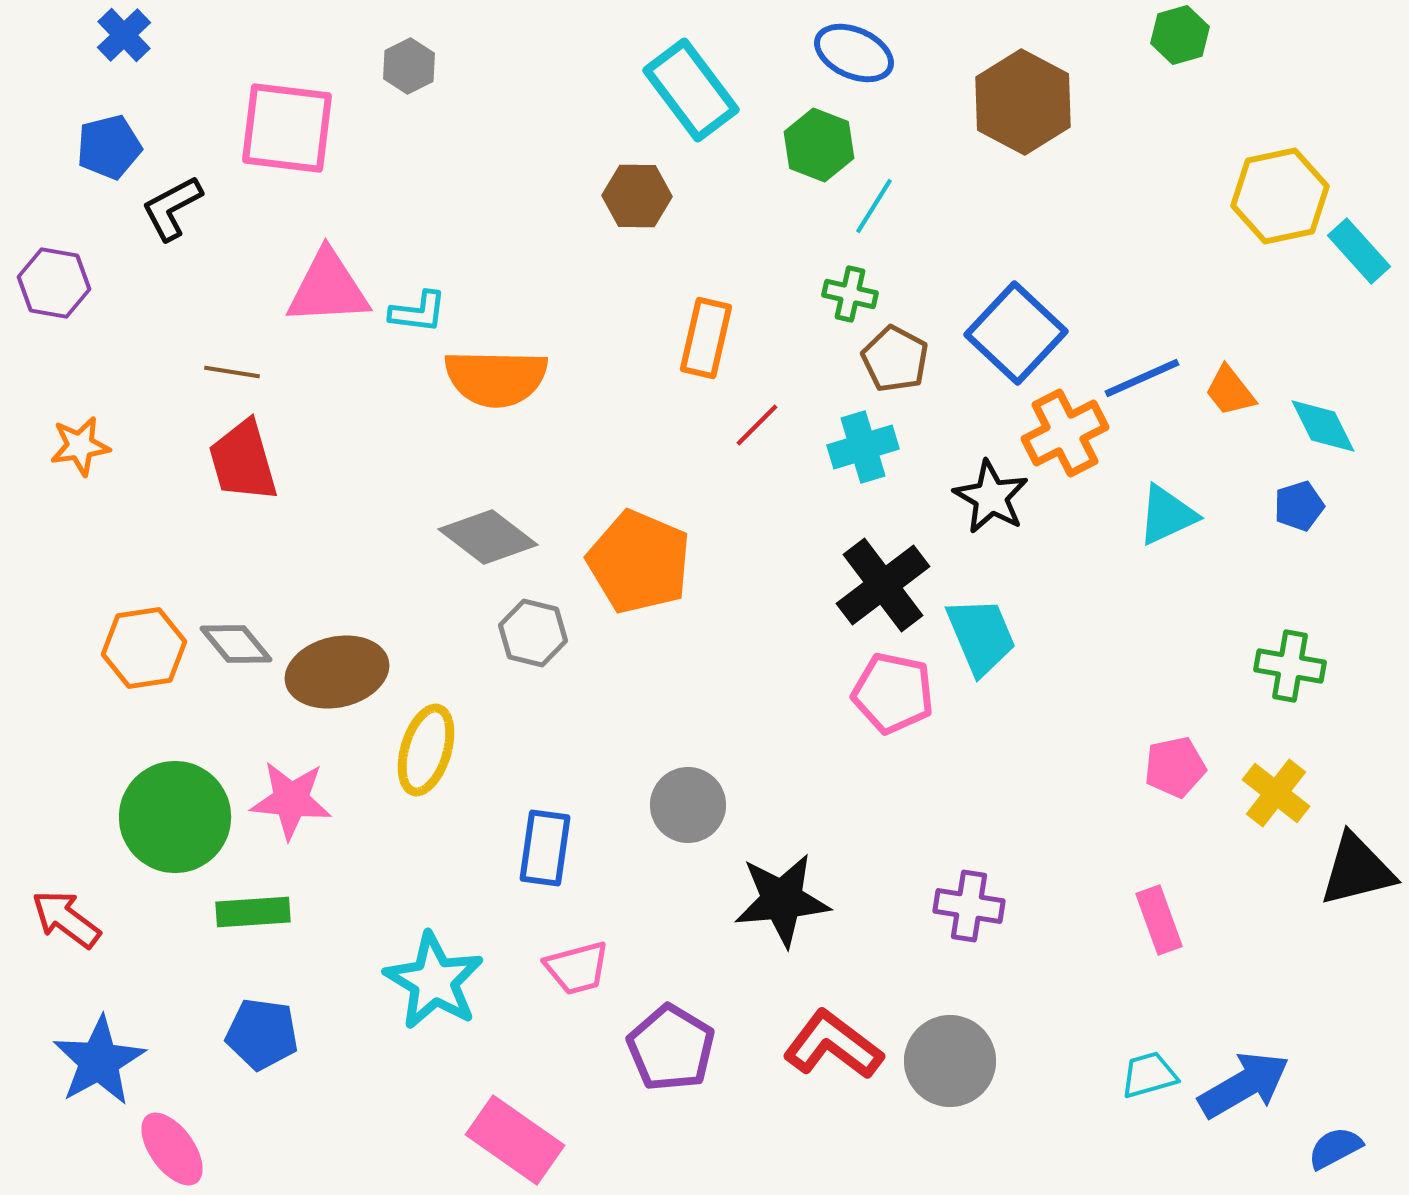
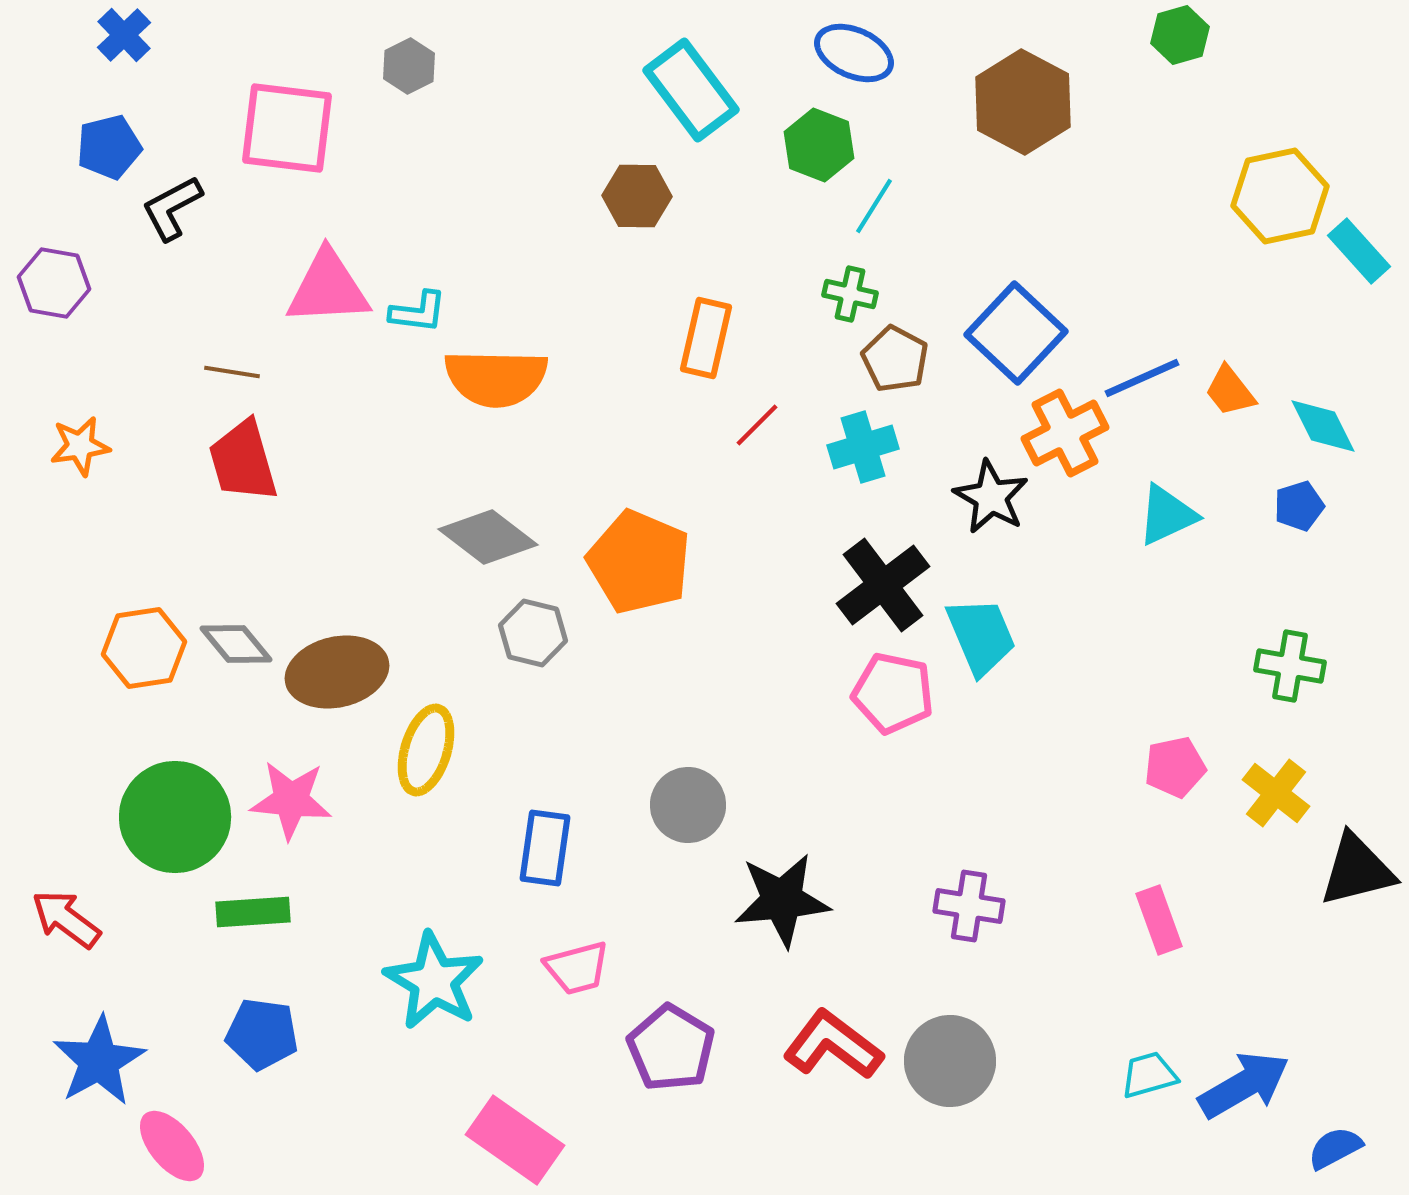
pink ellipse at (172, 1149): moved 3 px up; rotated 4 degrees counterclockwise
